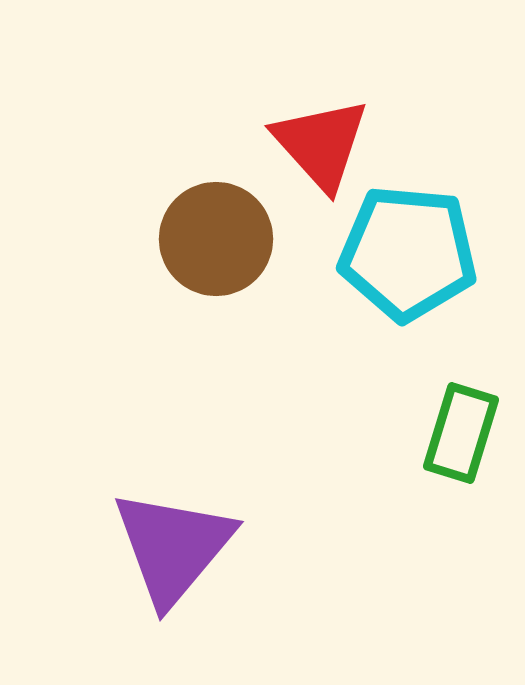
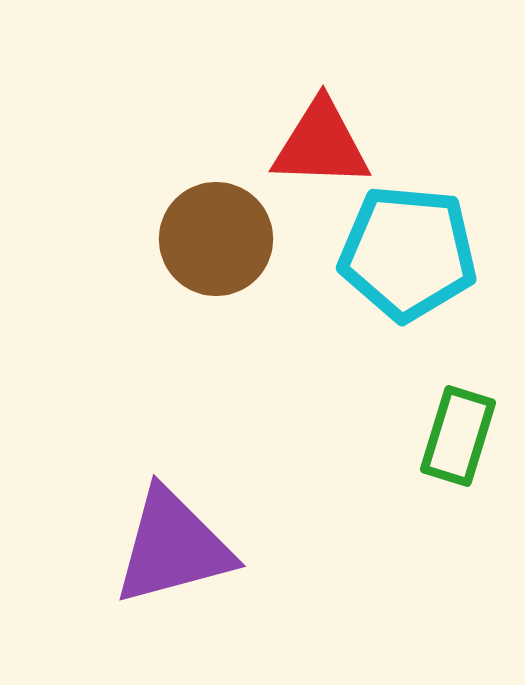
red triangle: rotated 46 degrees counterclockwise
green rectangle: moved 3 px left, 3 px down
purple triangle: rotated 35 degrees clockwise
